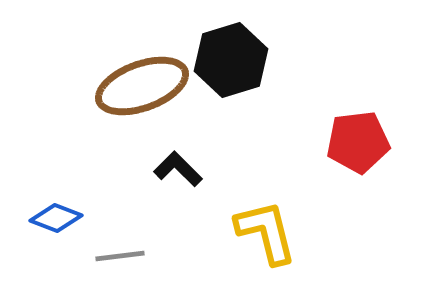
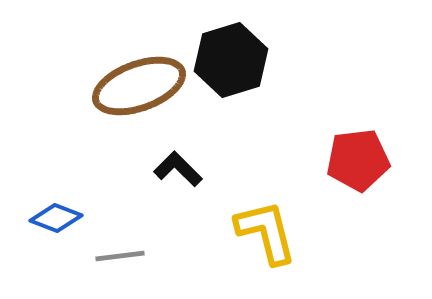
brown ellipse: moved 3 px left
red pentagon: moved 18 px down
